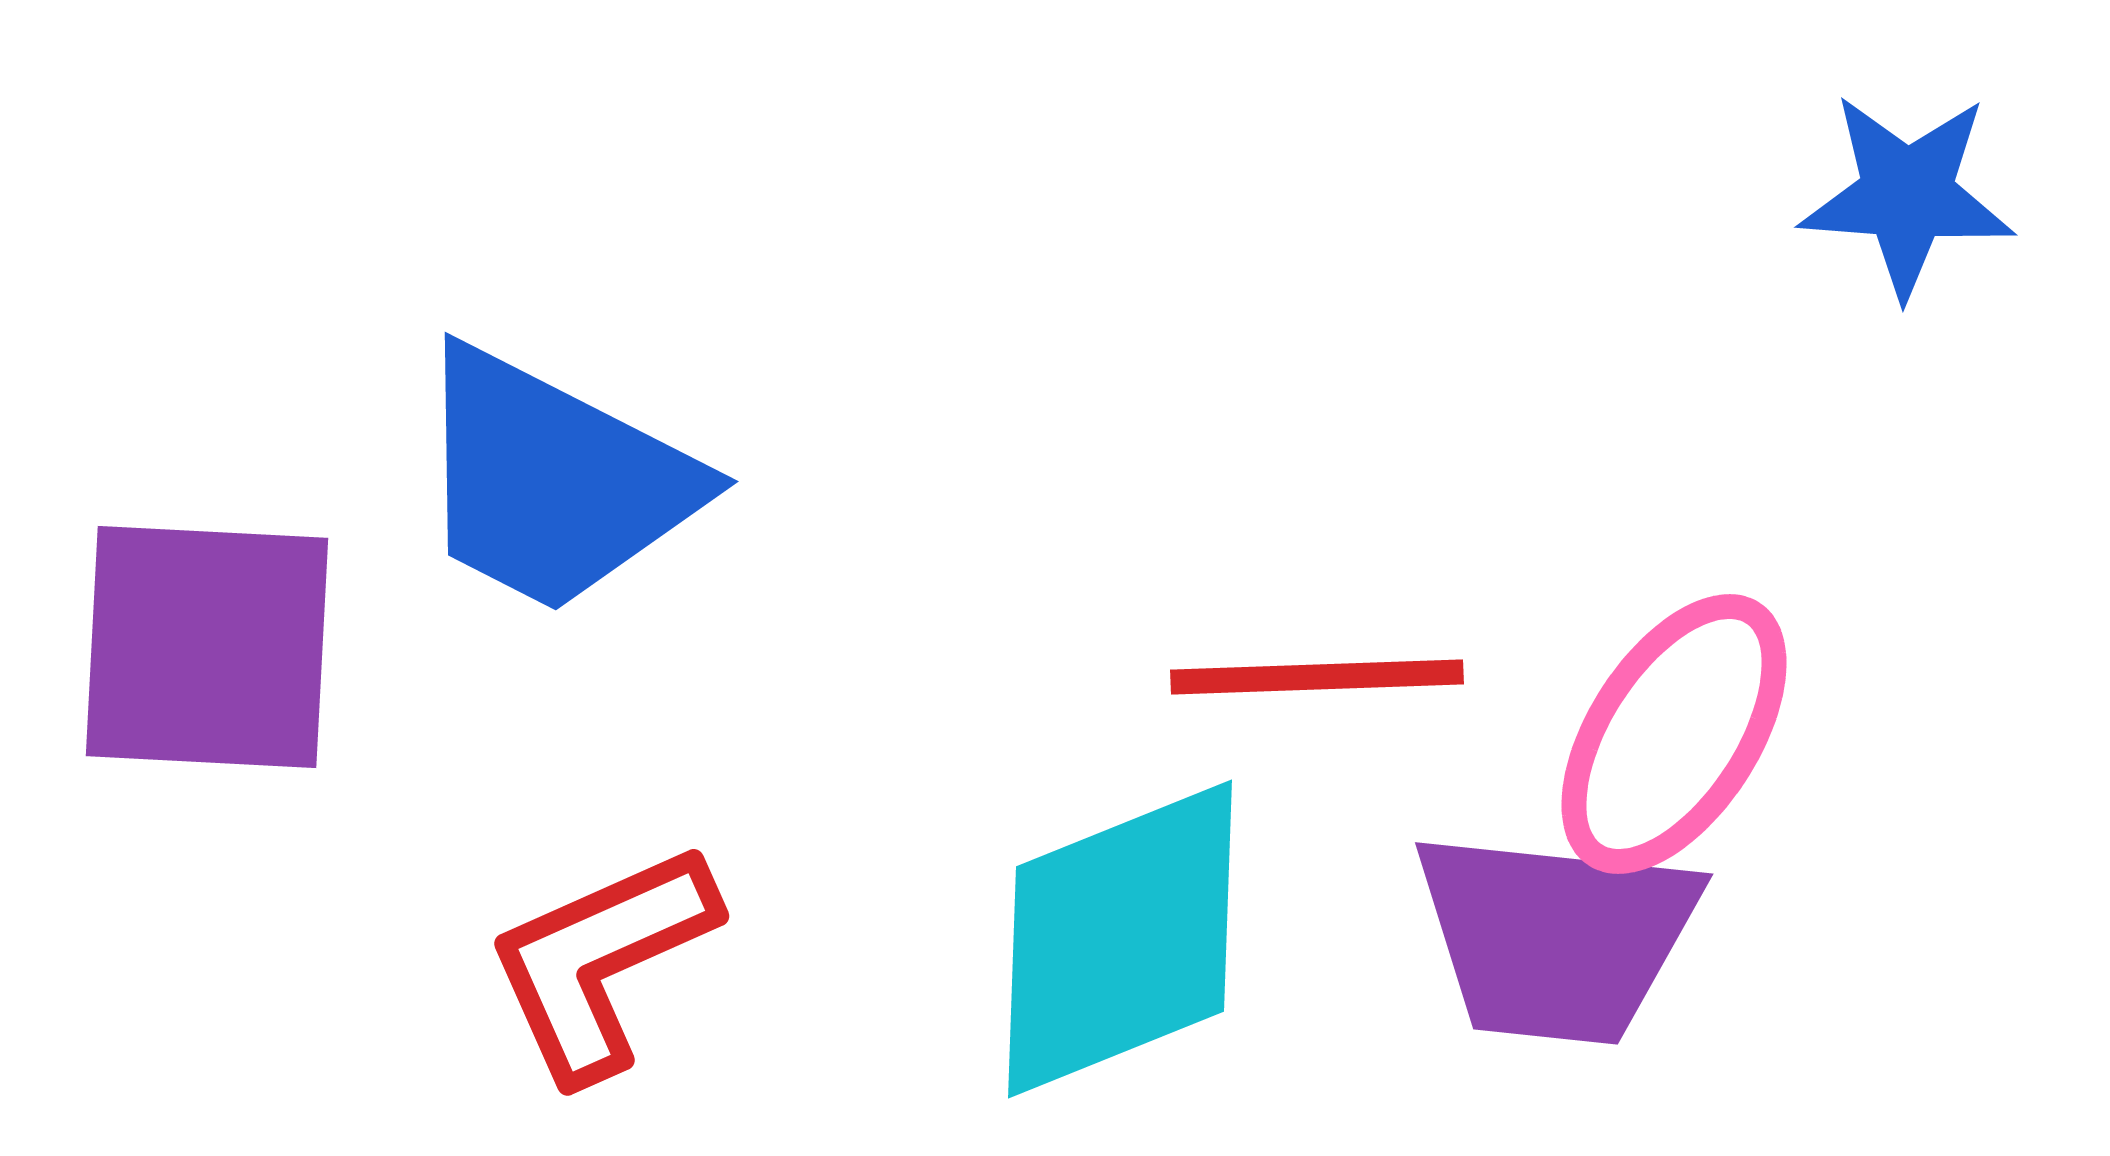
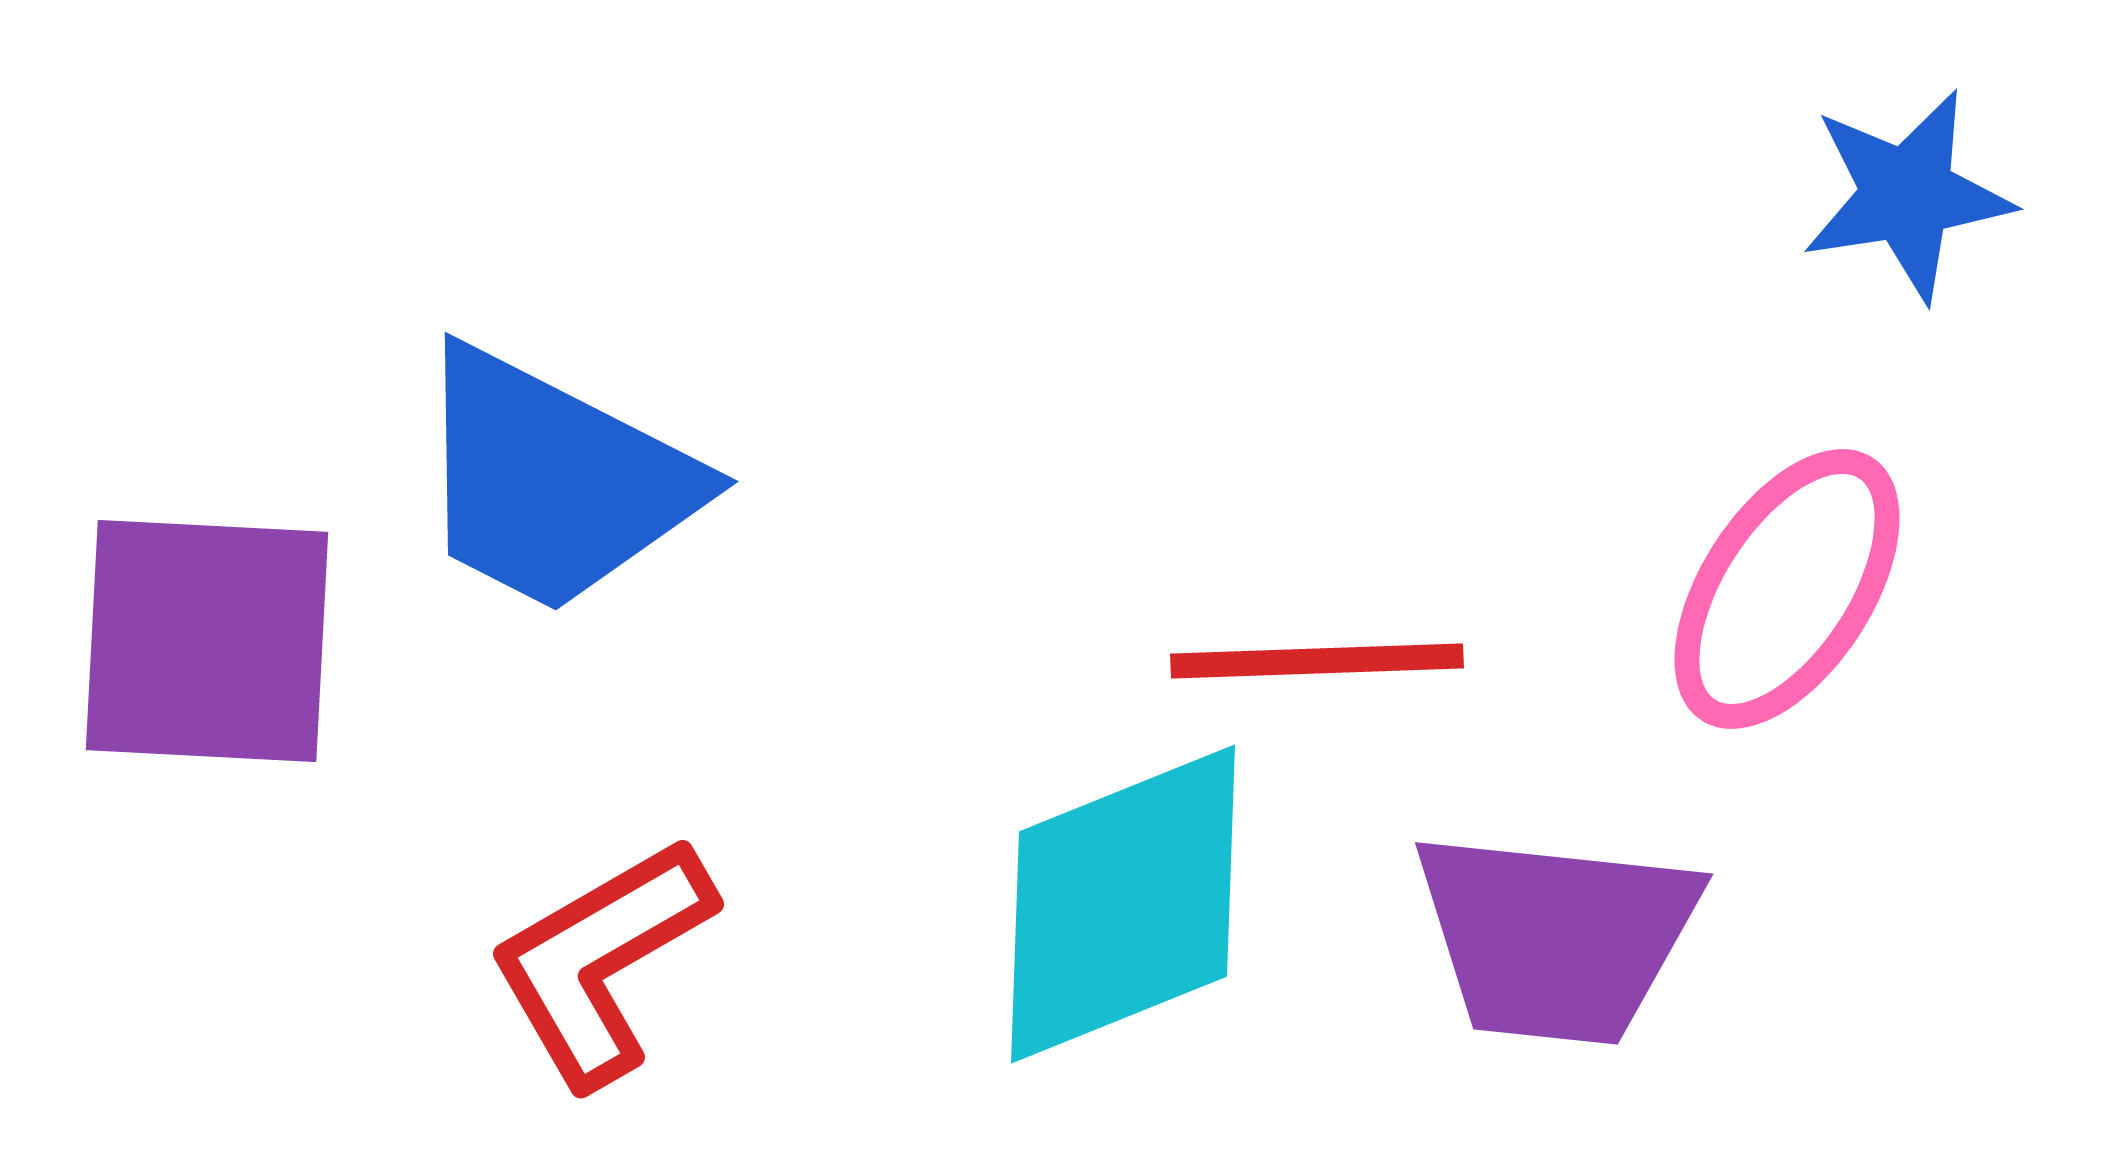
blue star: rotated 13 degrees counterclockwise
purple square: moved 6 px up
red line: moved 16 px up
pink ellipse: moved 113 px right, 145 px up
cyan diamond: moved 3 px right, 35 px up
red L-shape: rotated 6 degrees counterclockwise
